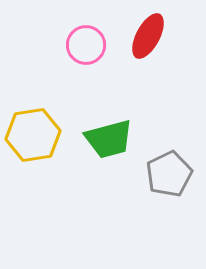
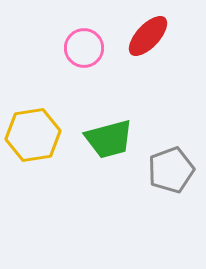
red ellipse: rotated 15 degrees clockwise
pink circle: moved 2 px left, 3 px down
gray pentagon: moved 2 px right, 4 px up; rotated 6 degrees clockwise
